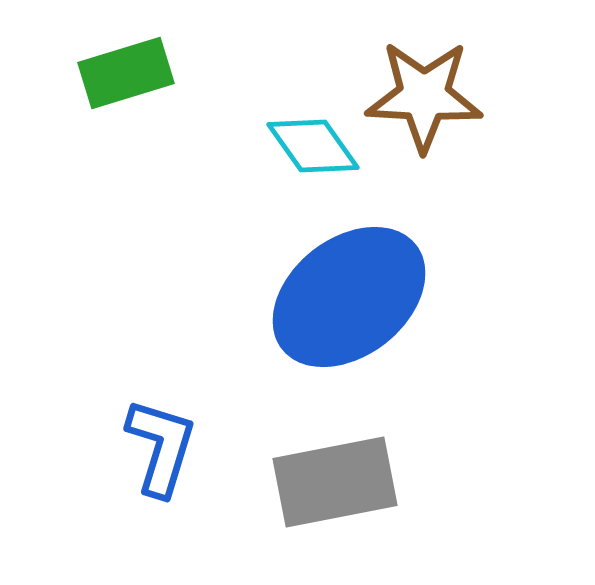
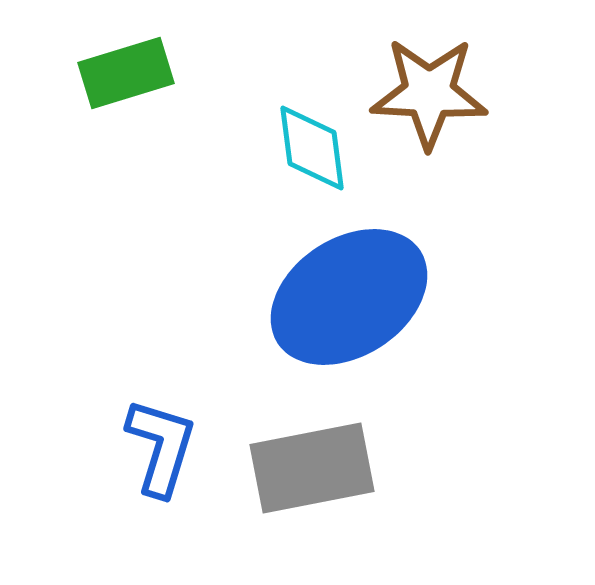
brown star: moved 5 px right, 3 px up
cyan diamond: moved 1 px left, 2 px down; rotated 28 degrees clockwise
blue ellipse: rotated 5 degrees clockwise
gray rectangle: moved 23 px left, 14 px up
